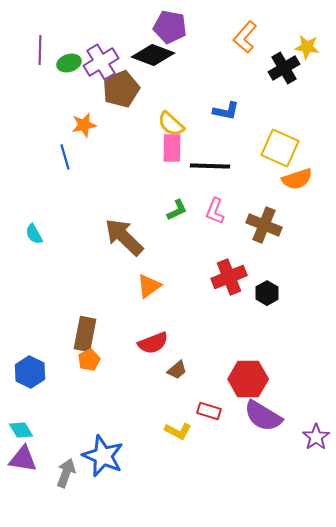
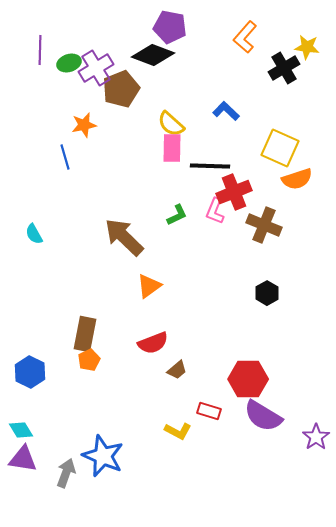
purple cross: moved 5 px left, 6 px down
blue L-shape: rotated 148 degrees counterclockwise
green L-shape: moved 5 px down
red cross: moved 5 px right, 85 px up
